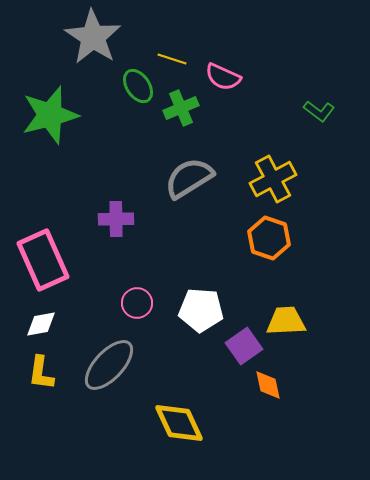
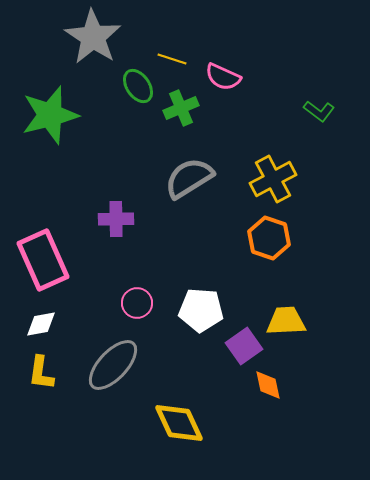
gray ellipse: moved 4 px right
